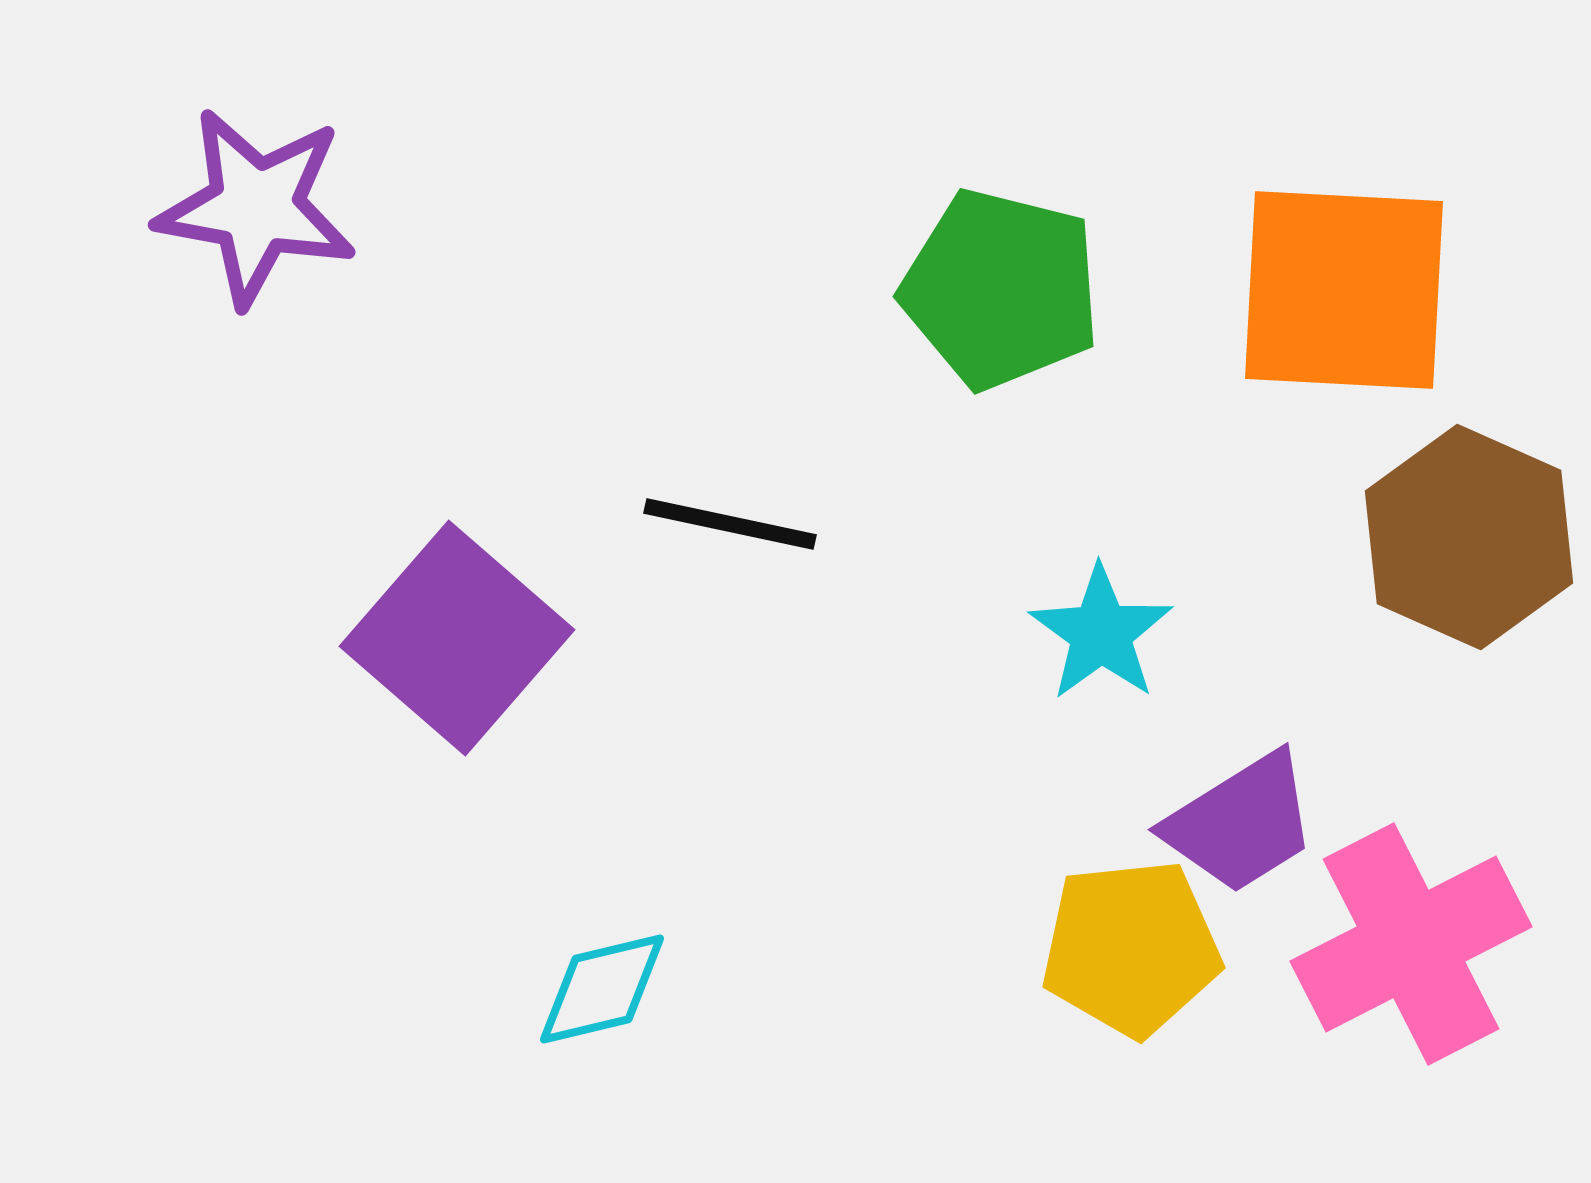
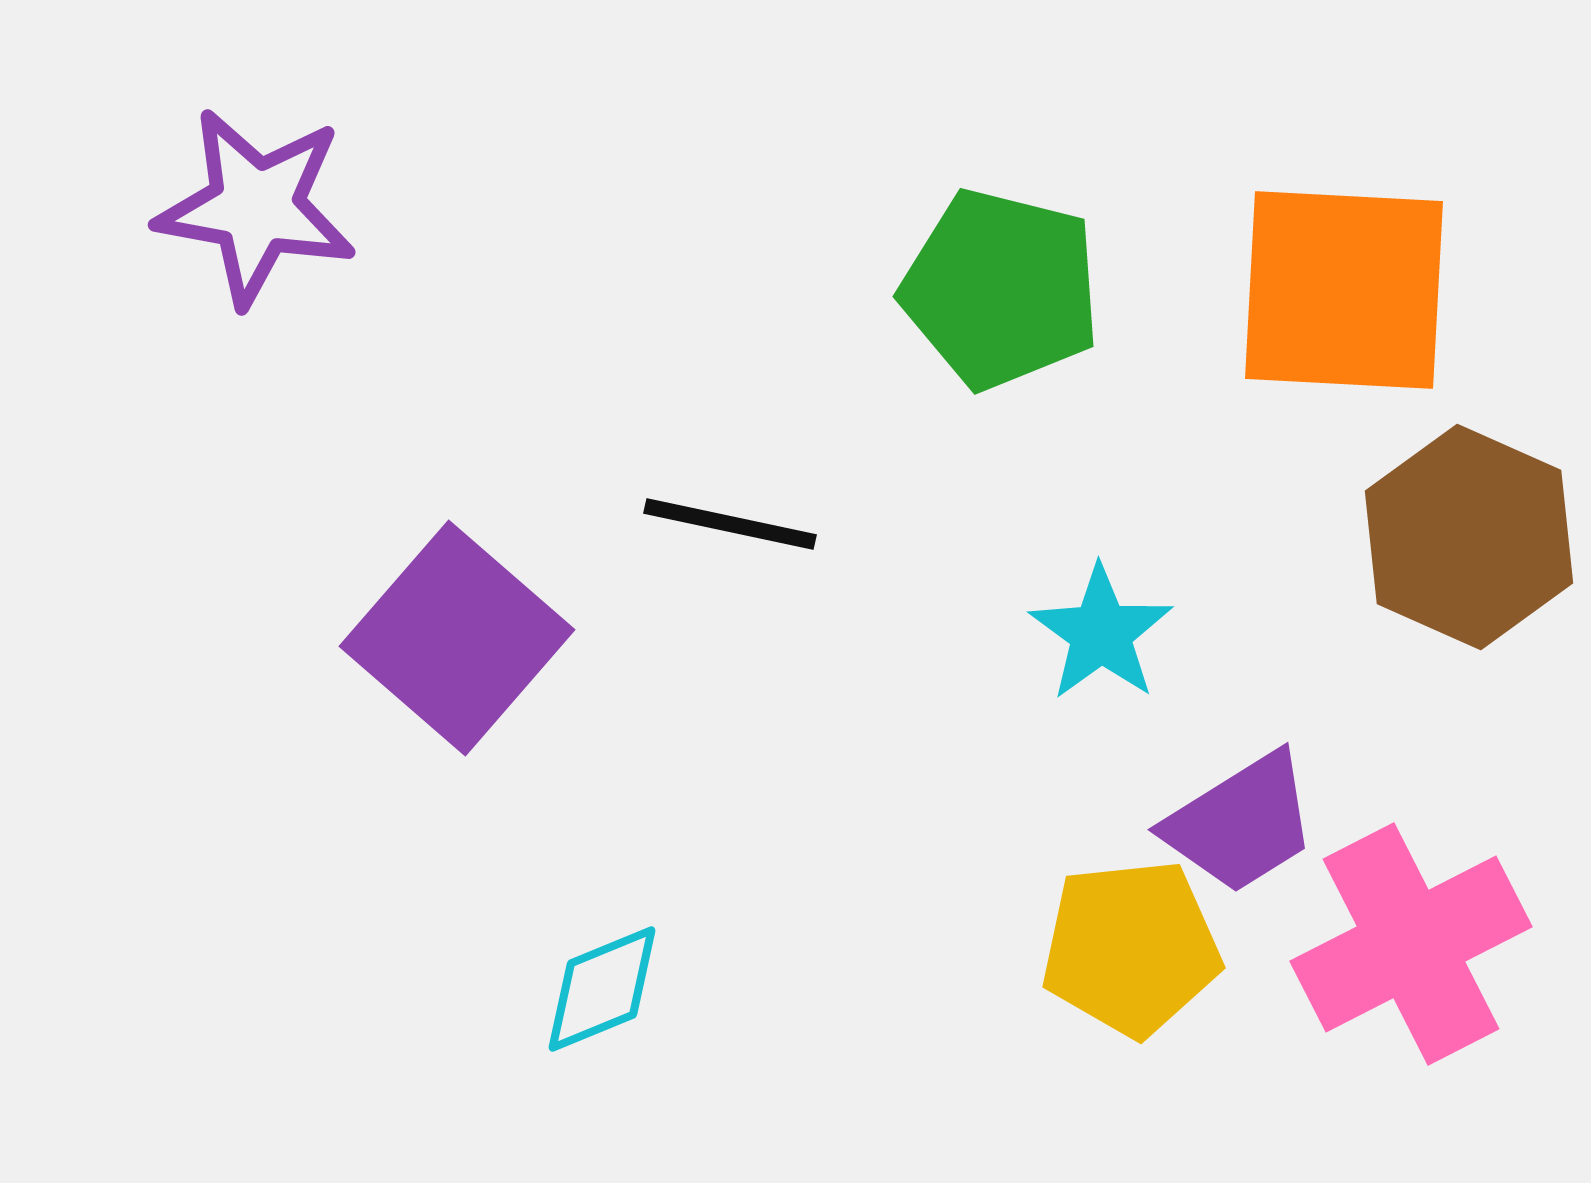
cyan diamond: rotated 9 degrees counterclockwise
